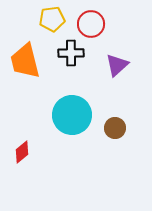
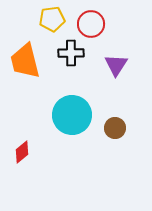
purple triangle: moved 1 px left; rotated 15 degrees counterclockwise
